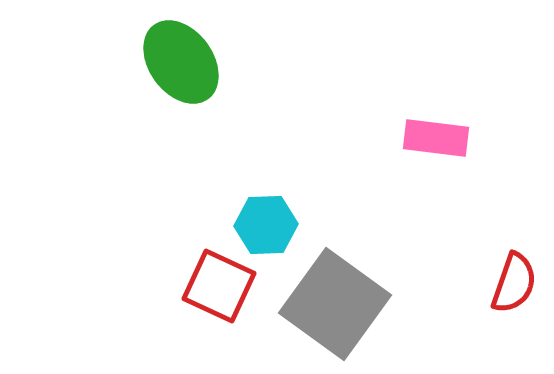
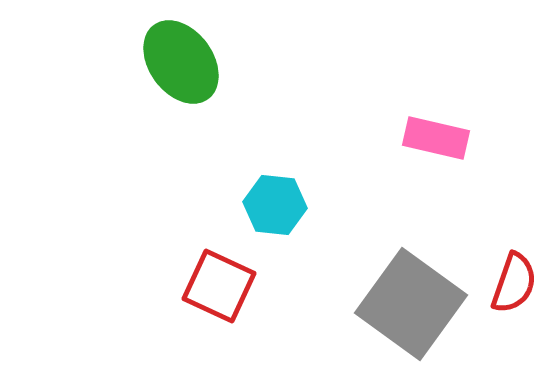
pink rectangle: rotated 6 degrees clockwise
cyan hexagon: moved 9 px right, 20 px up; rotated 8 degrees clockwise
gray square: moved 76 px right
